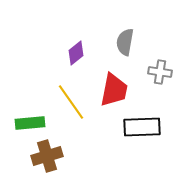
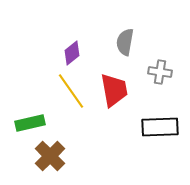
purple diamond: moved 4 px left
red trapezoid: rotated 21 degrees counterclockwise
yellow line: moved 11 px up
green rectangle: rotated 8 degrees counterclockwise
black rectangle: moved 18 px right
brown cross: moved 3 px right; rotated 28 degrees counterclockwise
